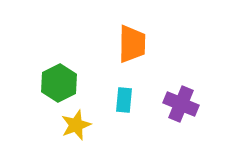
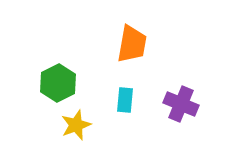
orange trapezoid: rotated 9 degrees clockwise
green hexagon: moved 1 px left
cyan rectangle: moved 1 px right
